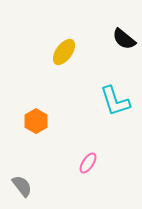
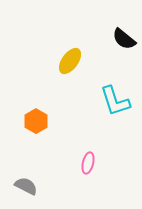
yellow ellipse: moved 6 px right, 9 px down
pink ellipse: rotated 20 degrees counterclockwise
gray semicircle: moved 4 px right; rotated 25 degrees counterclockwise
